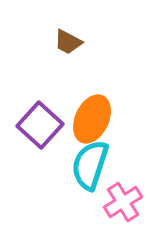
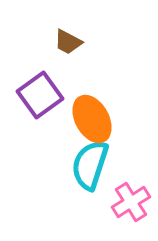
orange ellipse: rotated 54 degrees counterclockwise
purple square: moved 30 px up; rotated 12 degrees clockwise
pink cross: moved 8 px right
